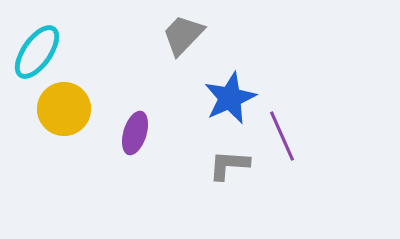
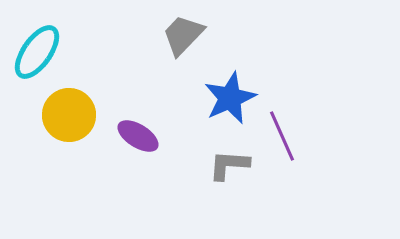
yellow circle: moved 5 px right, 6 px down
purple ellipse: moved 3 px right, 3 px down; rotated 75 degrees counterclockwise
